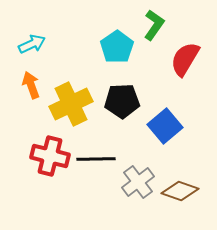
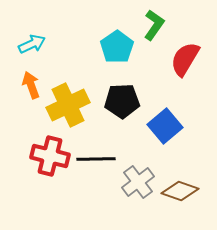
yellow cross: moved 3 px left, 1 px down
